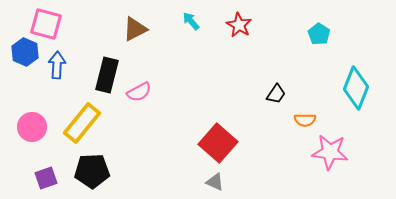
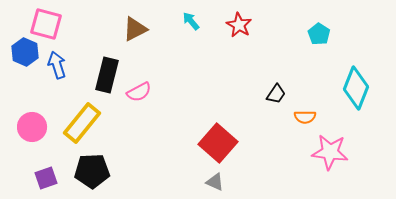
blue arrow: rotated 20 degrees counterclockwise
orange semicircle: moved 3 px up
